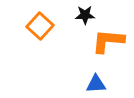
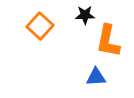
orange L-shape: rotated 84 degrees counterclockwise
blue triangle: moved 7 px up
